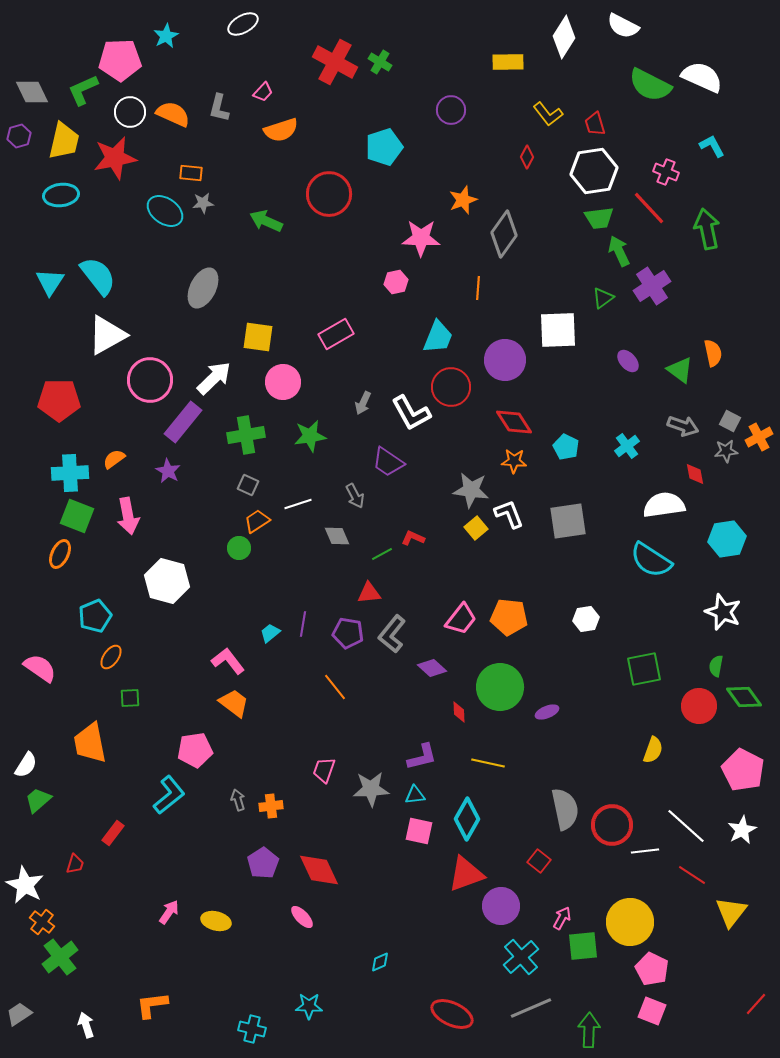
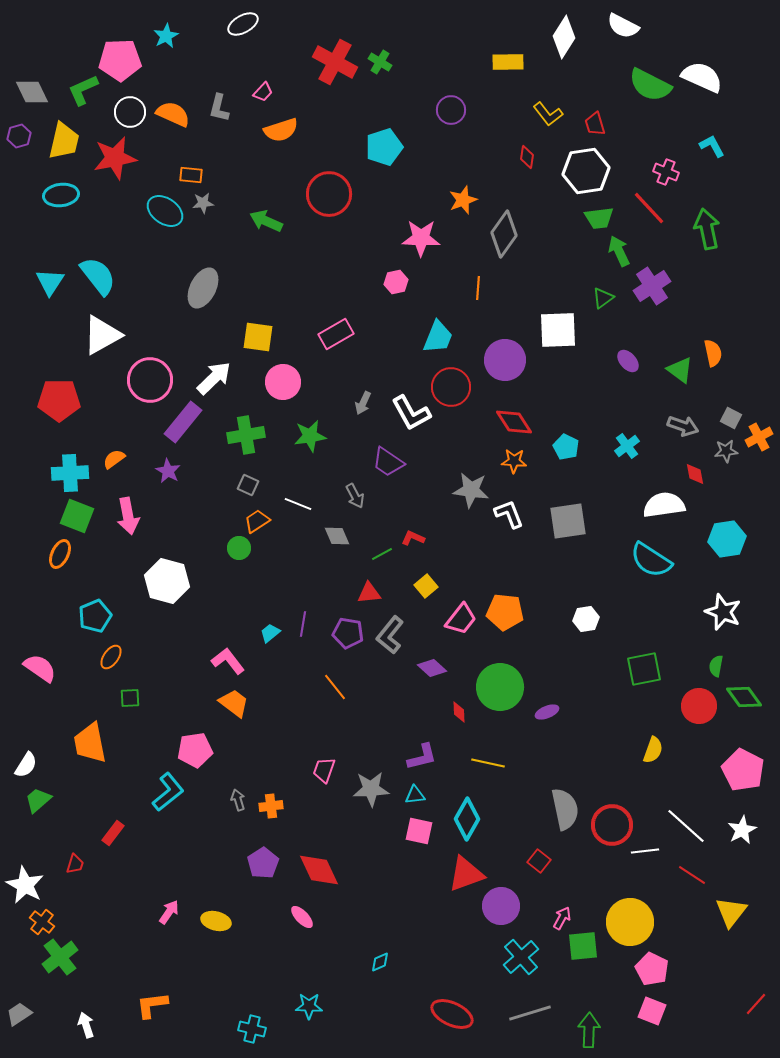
red diamond at (527, 157): rotated 20 degrees counterclockwise
white hexagon at (594, 171): moved 8 px left
orange rectangle at (191, 173): moved 2 px down
white triangle at (107, 335): moved 5 px left
gray square at (730, 421): moved 1 px right, 3 px up
white line at (298, 504): rotated 40 degrees clockwise
yellow square at (476, 528): moved 50 px left, 58 px down
orange pentagon at (509, 617): moved 4 px left, 5 px up
gray L-shape at (392, 634): moved 2 px left, 1 px down
cyan L-shape at (169, 795): moved 1 px left, 3 px up
gray line at (531, 1008): moved 1 px left, 5 px down; rotated 6 degrees clockwise
